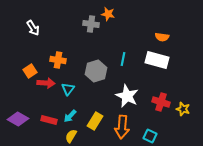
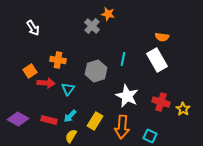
gray cross: moved 1 px right, 2 px down; rotated 35 degrees clockwise
white rectangle: rotated 45 degrees clockwise
yellow star: rotated 16 degrees clockwise
